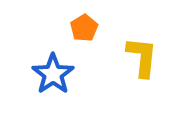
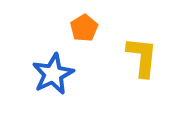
blue star: rotated 9 degrees clockwise
